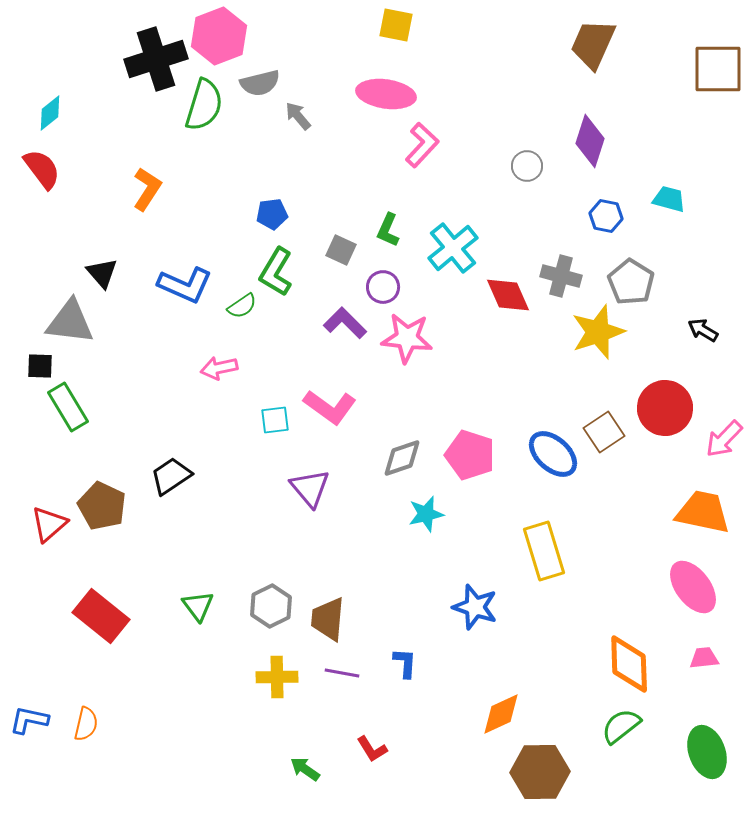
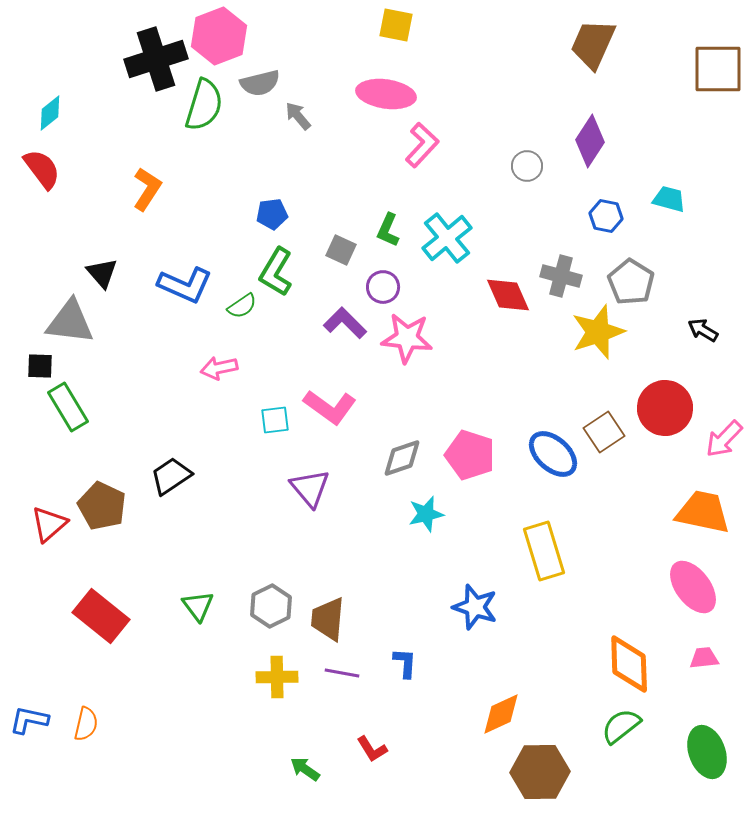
purple diamond at (590, 141): rotated 15 degrees clockwise
cyan cross at (453, 248): moved 6 px left, 10 px up
